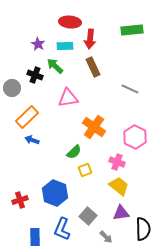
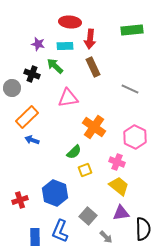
purple star: rotated 16 degrees counterclockwise
black cross: moved 3 px left, 1 px up
blue L-shape: moved 2 px left, 2 px down
